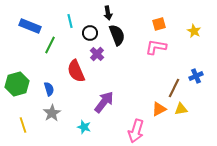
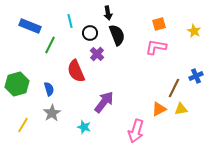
yellow line: rotated 49 degrees clockwise
